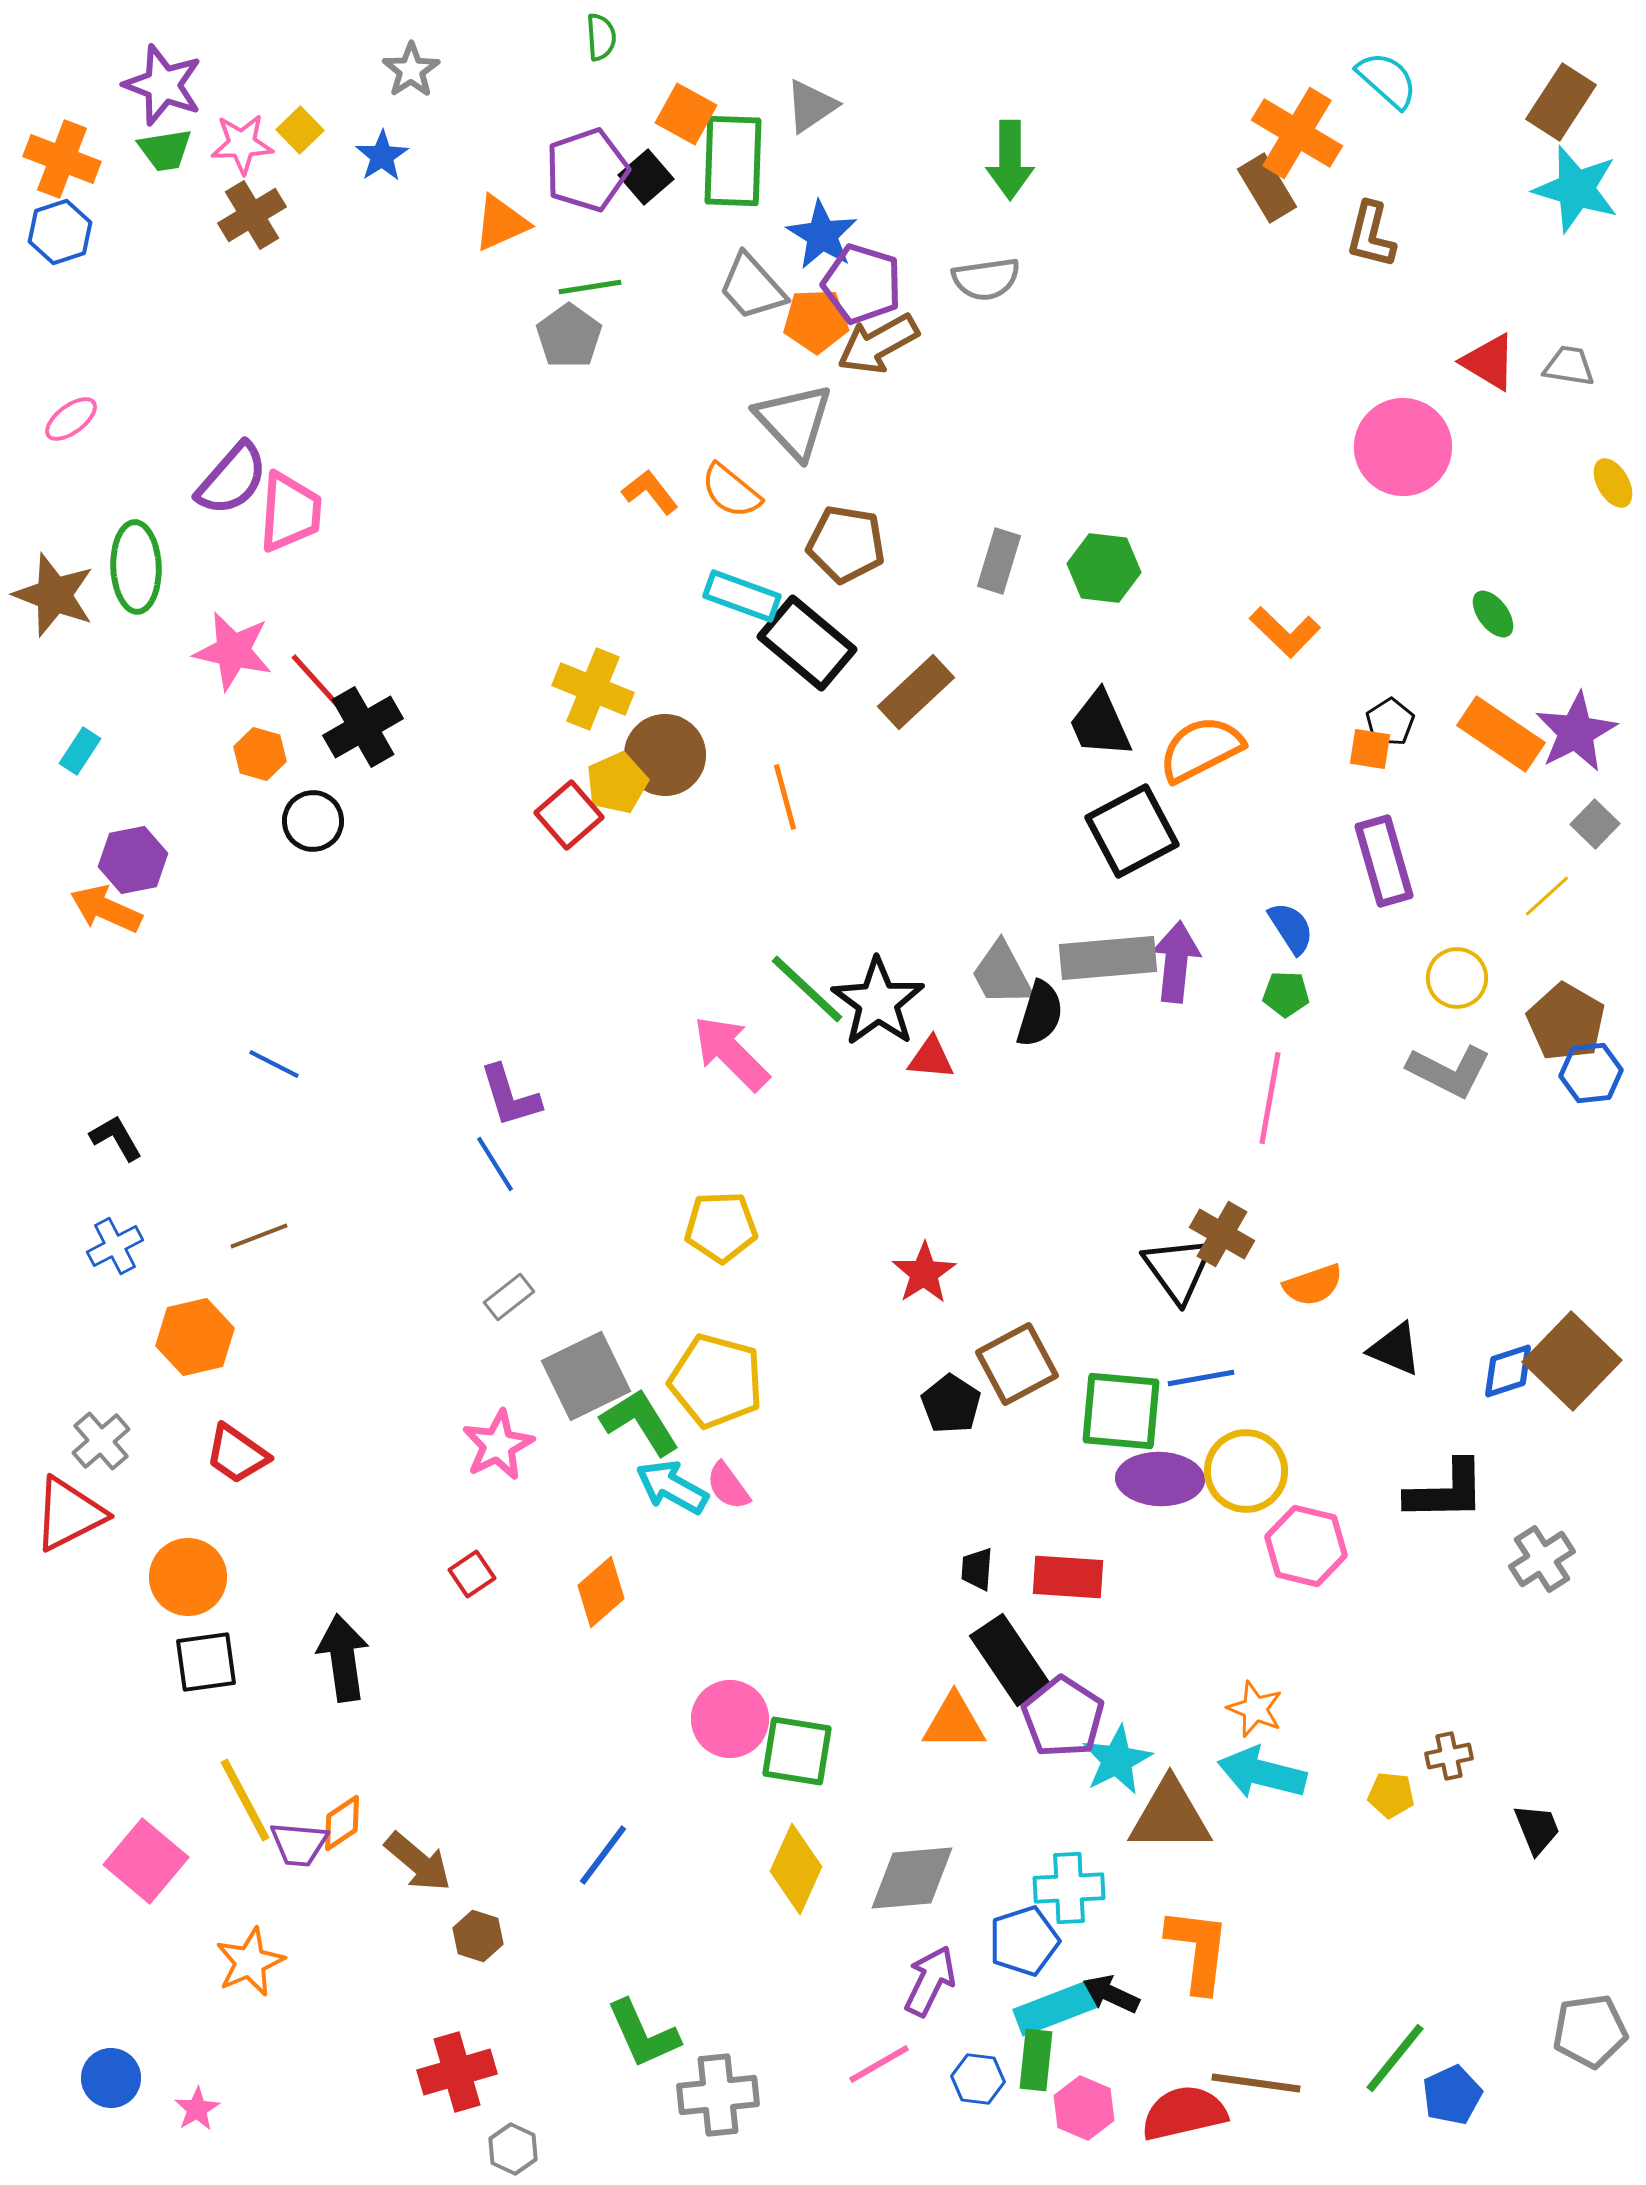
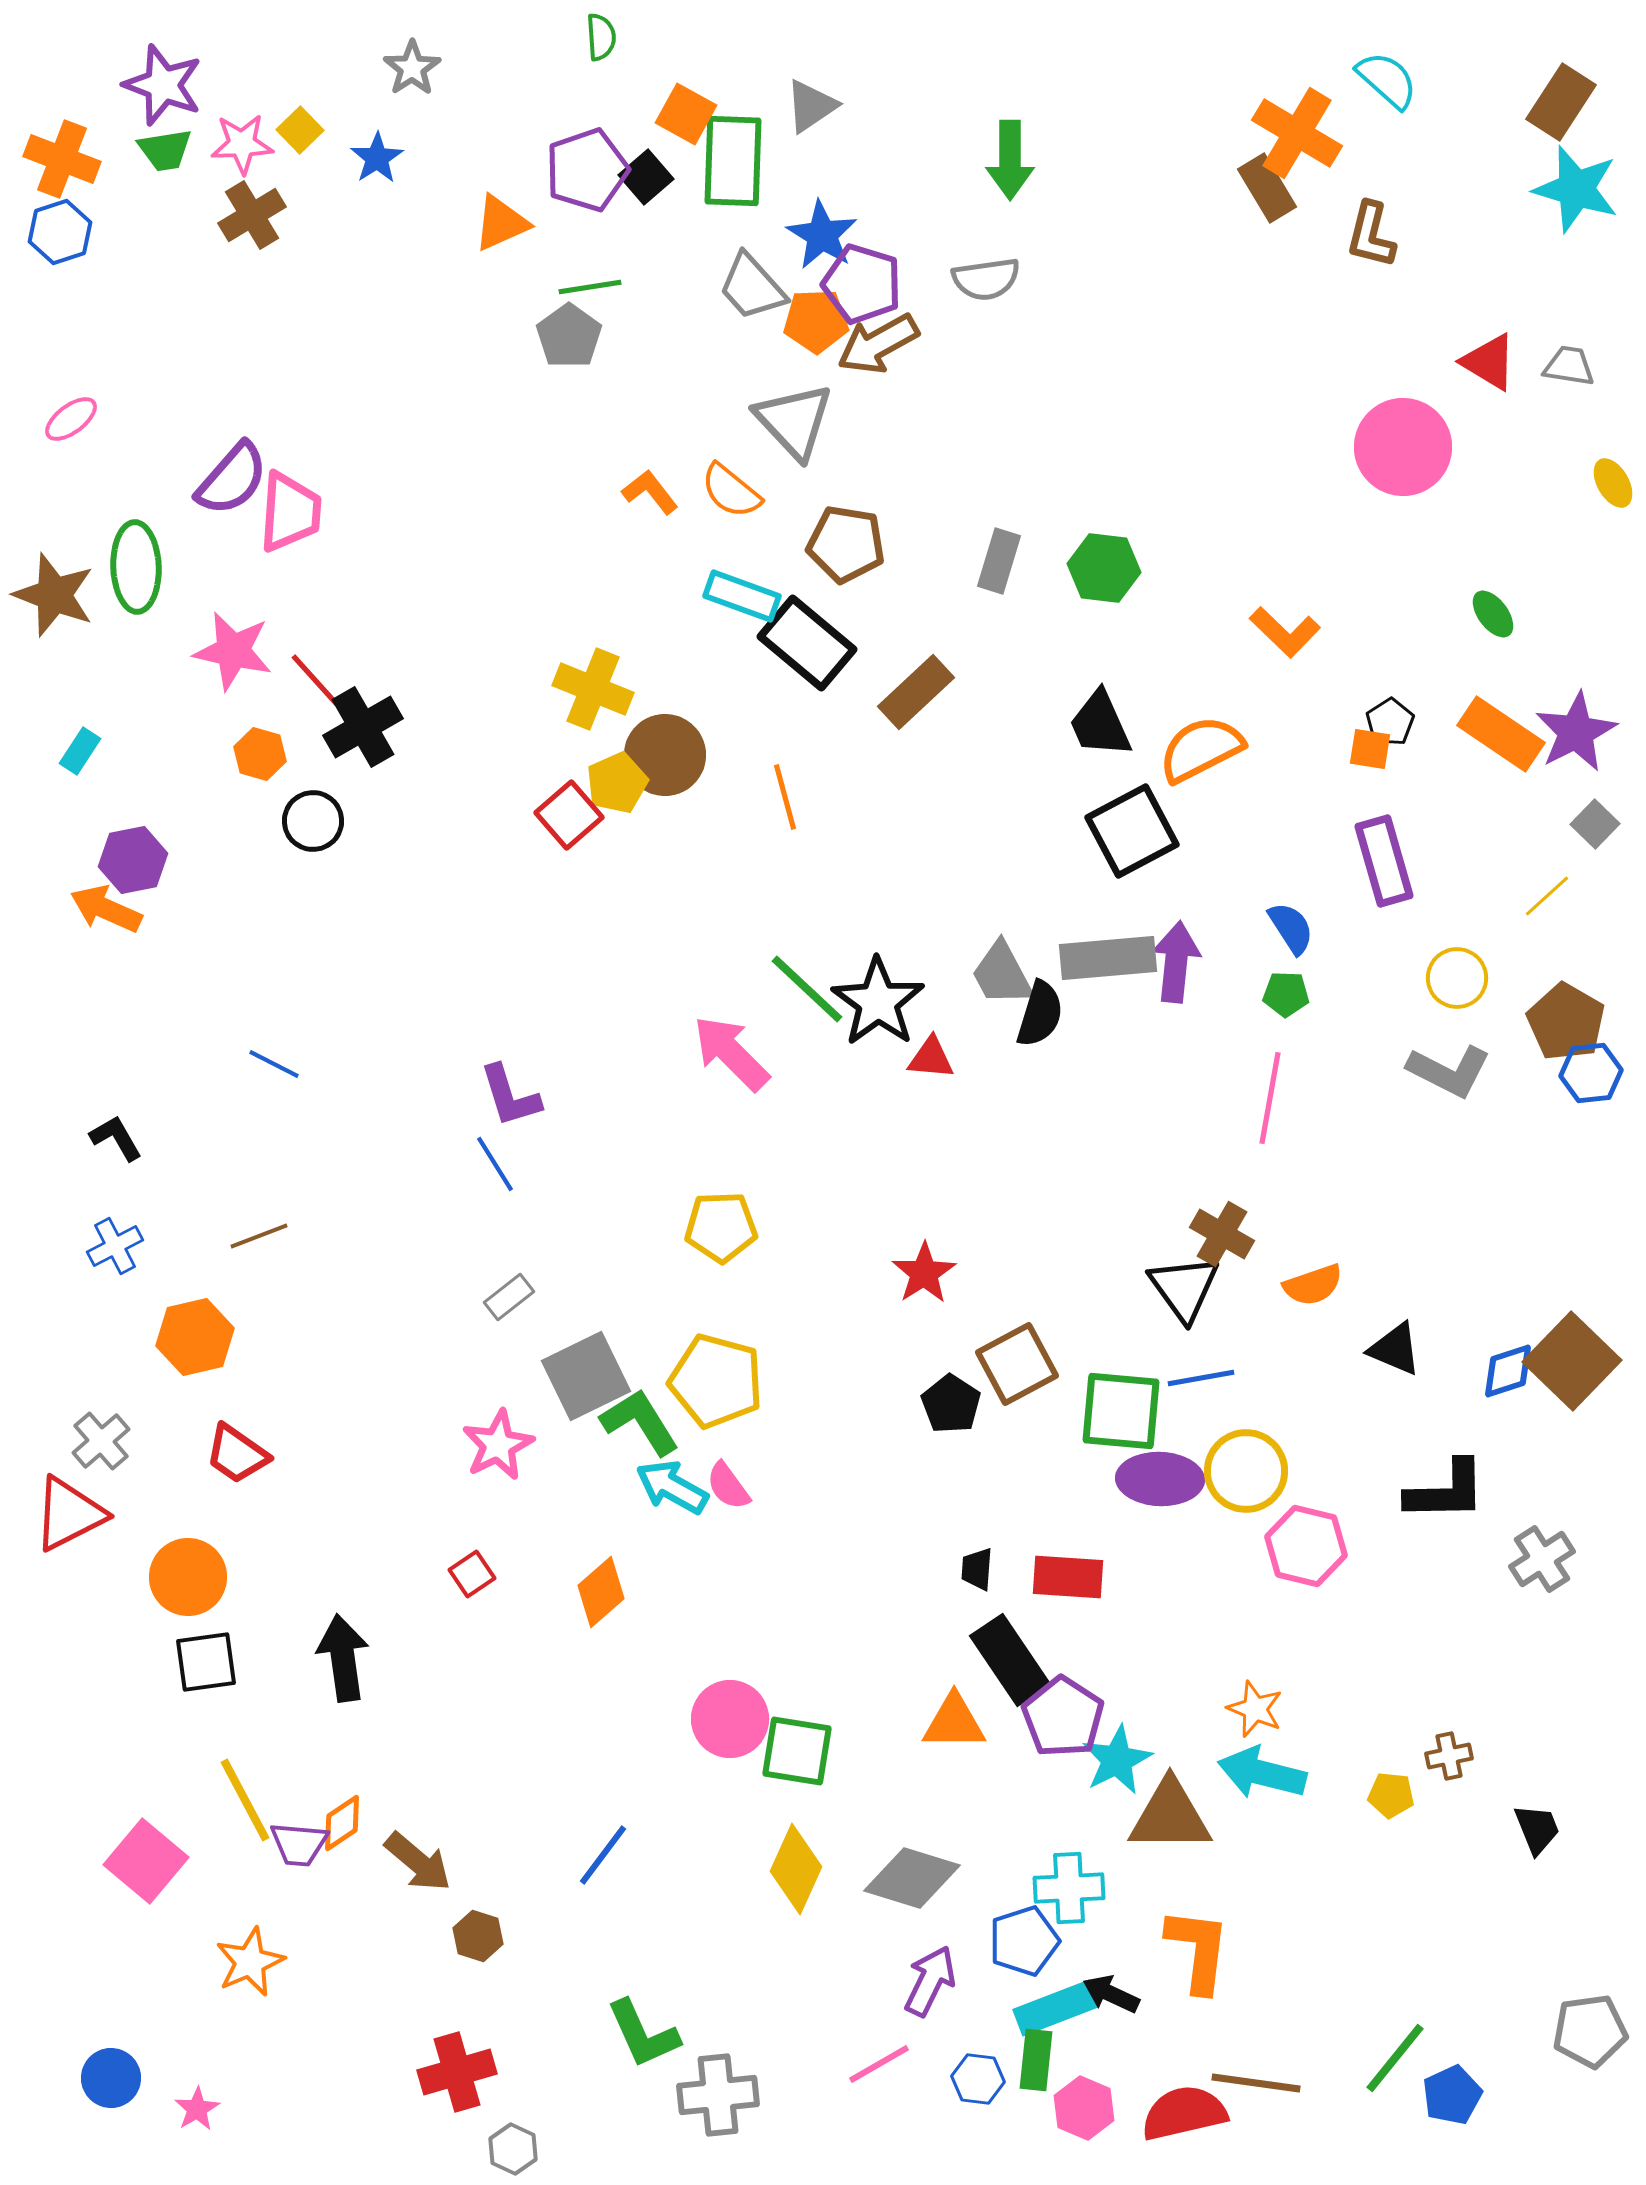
gray star at (411, 70): moved 1 px right, 2 px up
blue star at (382, 156): moved 5 px left, 2 px down
black triangle at (1178, 1269): moved 6 px right, 19 px down
gray diamond at (912, 1878): rotated 22 degrees clockwise
